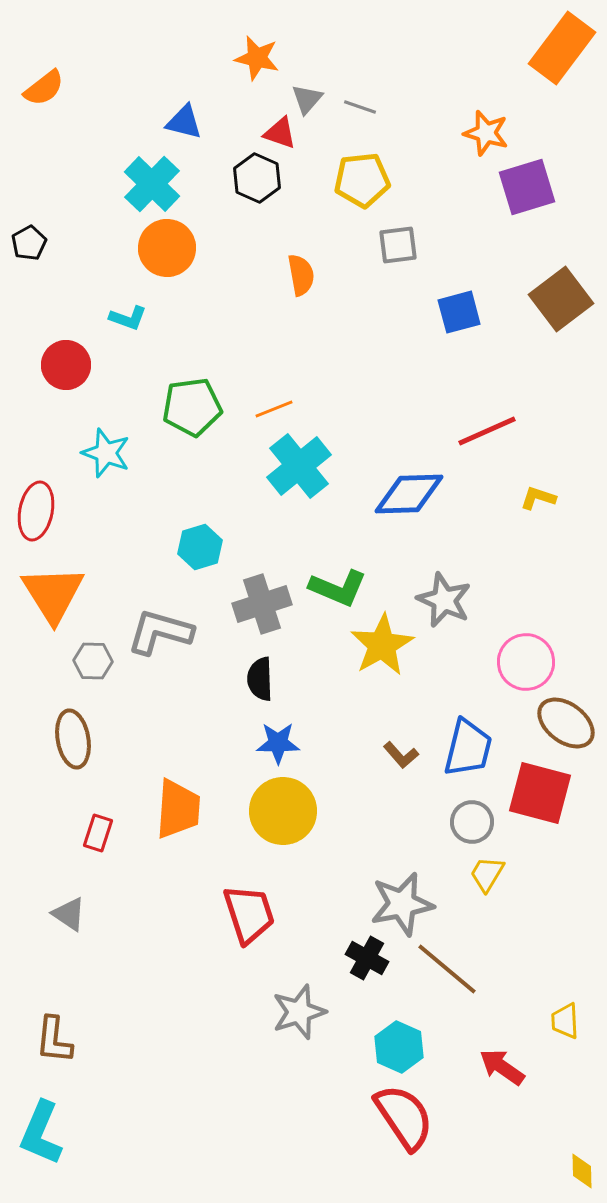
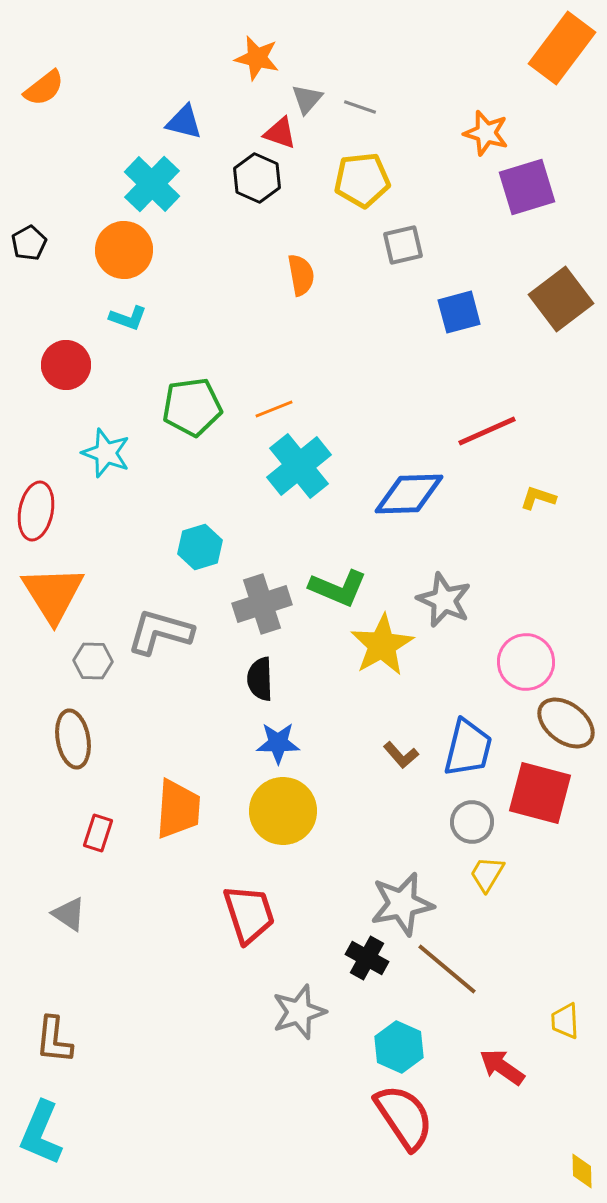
gray square at (398, 245): moved 5 px right; rotated 6 degrees counterclockwise
orange circle at (167, 248): moved 43 px left, 2 px down
